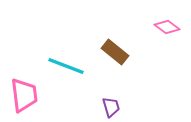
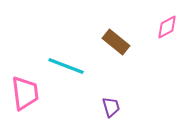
pink diamond: rotated 65 degrees counterclockwise
brown rectangle: moved 1 px right, 10 px up
pink trapezoid: moved 1 px right, 2 px up
